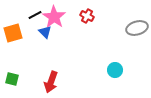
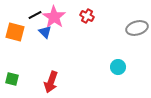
orange square: moved 2 px right, 1 px up; rotated 30 degrees clockwise
cyan circle: moved 3 px right, 3 px up
